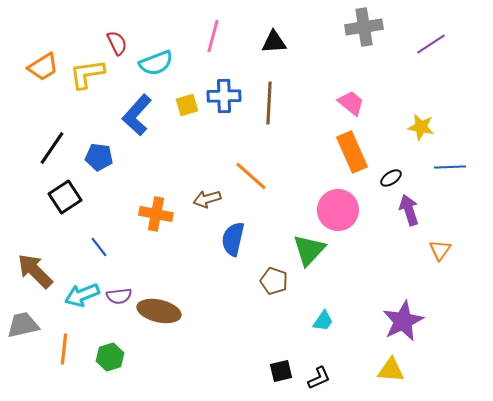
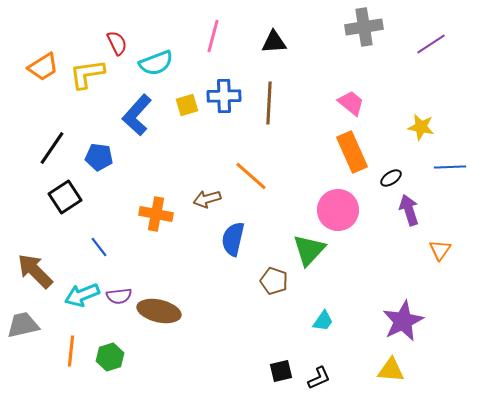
orange line at (64, 349): moved 7 px right, 2 px down
